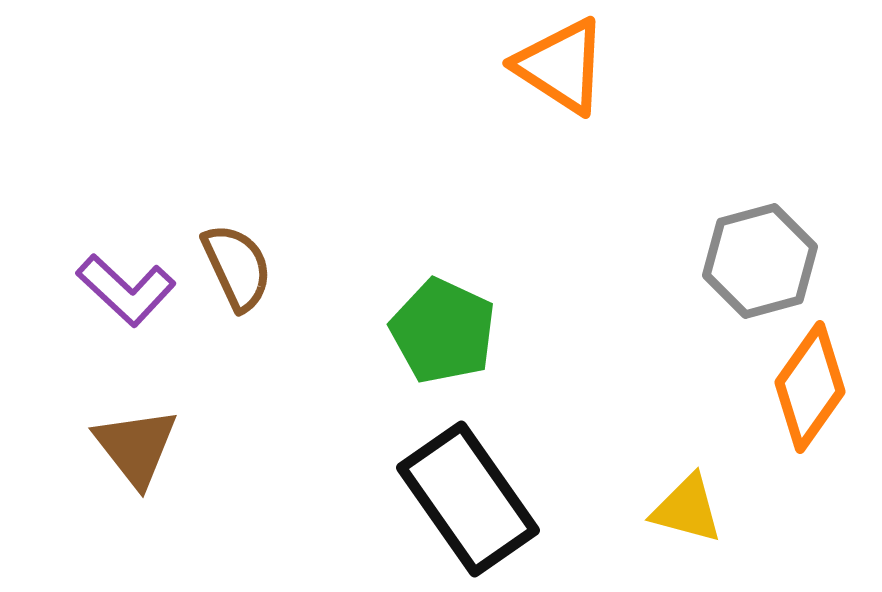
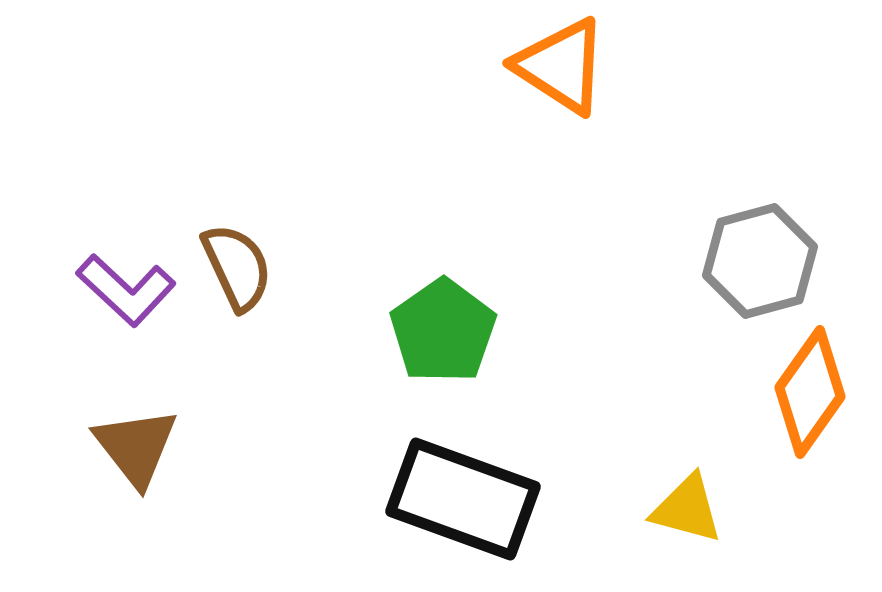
green pentagon: rotated 12 degrees clockwise
orange diamond: moved 5 px down
black rectangle: moved 5 px left; rotated 35 degrees counterclockwise
